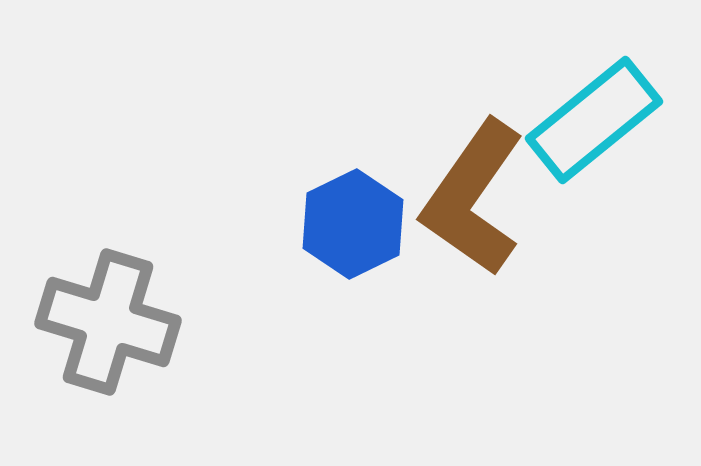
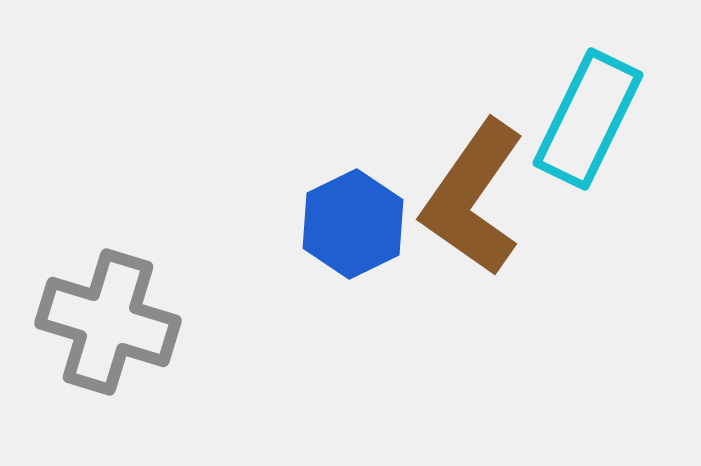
cyan rectangle: moved 6 px left, 1 px up; rotated 25 degrees counterclockwise
